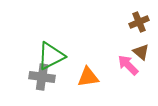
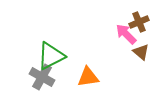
pink arrow: moved 2 px left, 31 px up
gray cross: rotated 20 degrees clockwise
